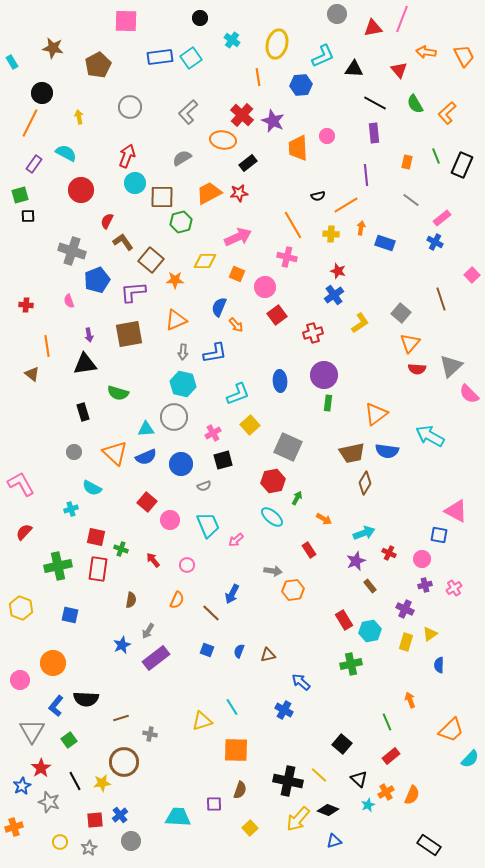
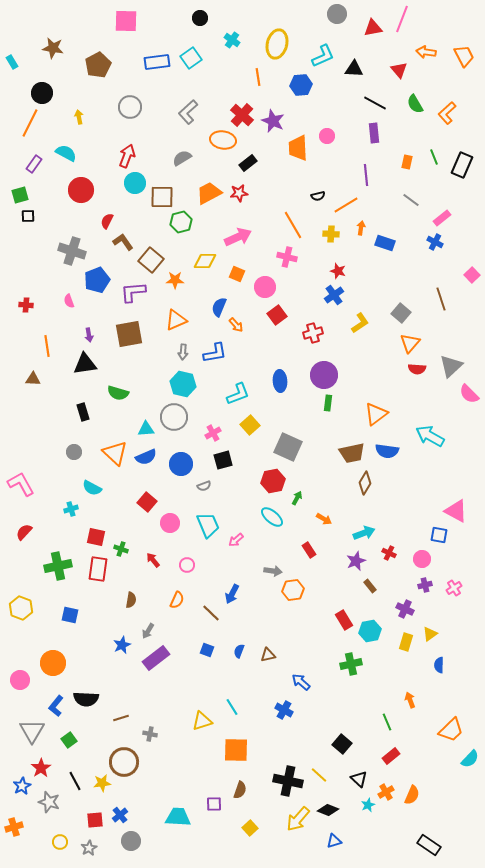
blue rectangle at (160, 57): moved 3 px left, 5 px down
green line at (436, 156): moved 2 px left, 1 px down
brown triangle at (32, 374): moved 1 px right, 5 px down; rotated 35 degrees counterclockwise
pink circle at (170, 520): moved 3 px down
